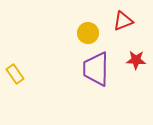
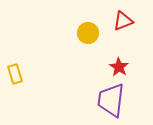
red star: moved 17 px left, 7 px down; rotated 30 degrees clockwise
purple trapezoid: moved 15 px right, 31 px down; rotated 6 degrees clockwise
yellow rectangle: rotated 18 degrees clockwise
